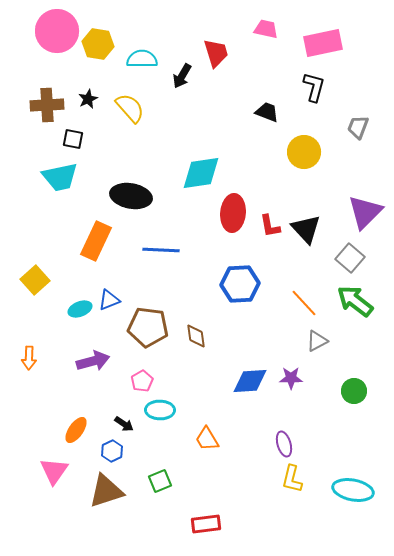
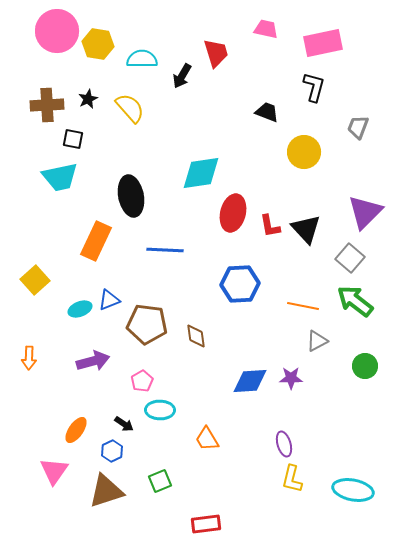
black ellipse at (131, 196): rotated 69 degrees clockwise
red ellipse at (233, 213): rotated 9 degrees clockwise
blue line at (161, 250): moved 4 px right
orange line at (304, 303): moved 1 px left, 3 px down; rotated 36 degrees counterclockwise
brown pentagon at (148, 327): moved 1 px left, 3 px up
green circle at (354, 391): moved 11 px right, 25 px up
